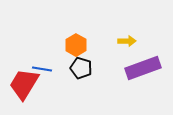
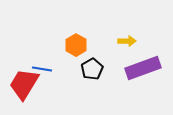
black pentagon: moved 11 px right, 1 px down; rotated 25 degrees clockwise
